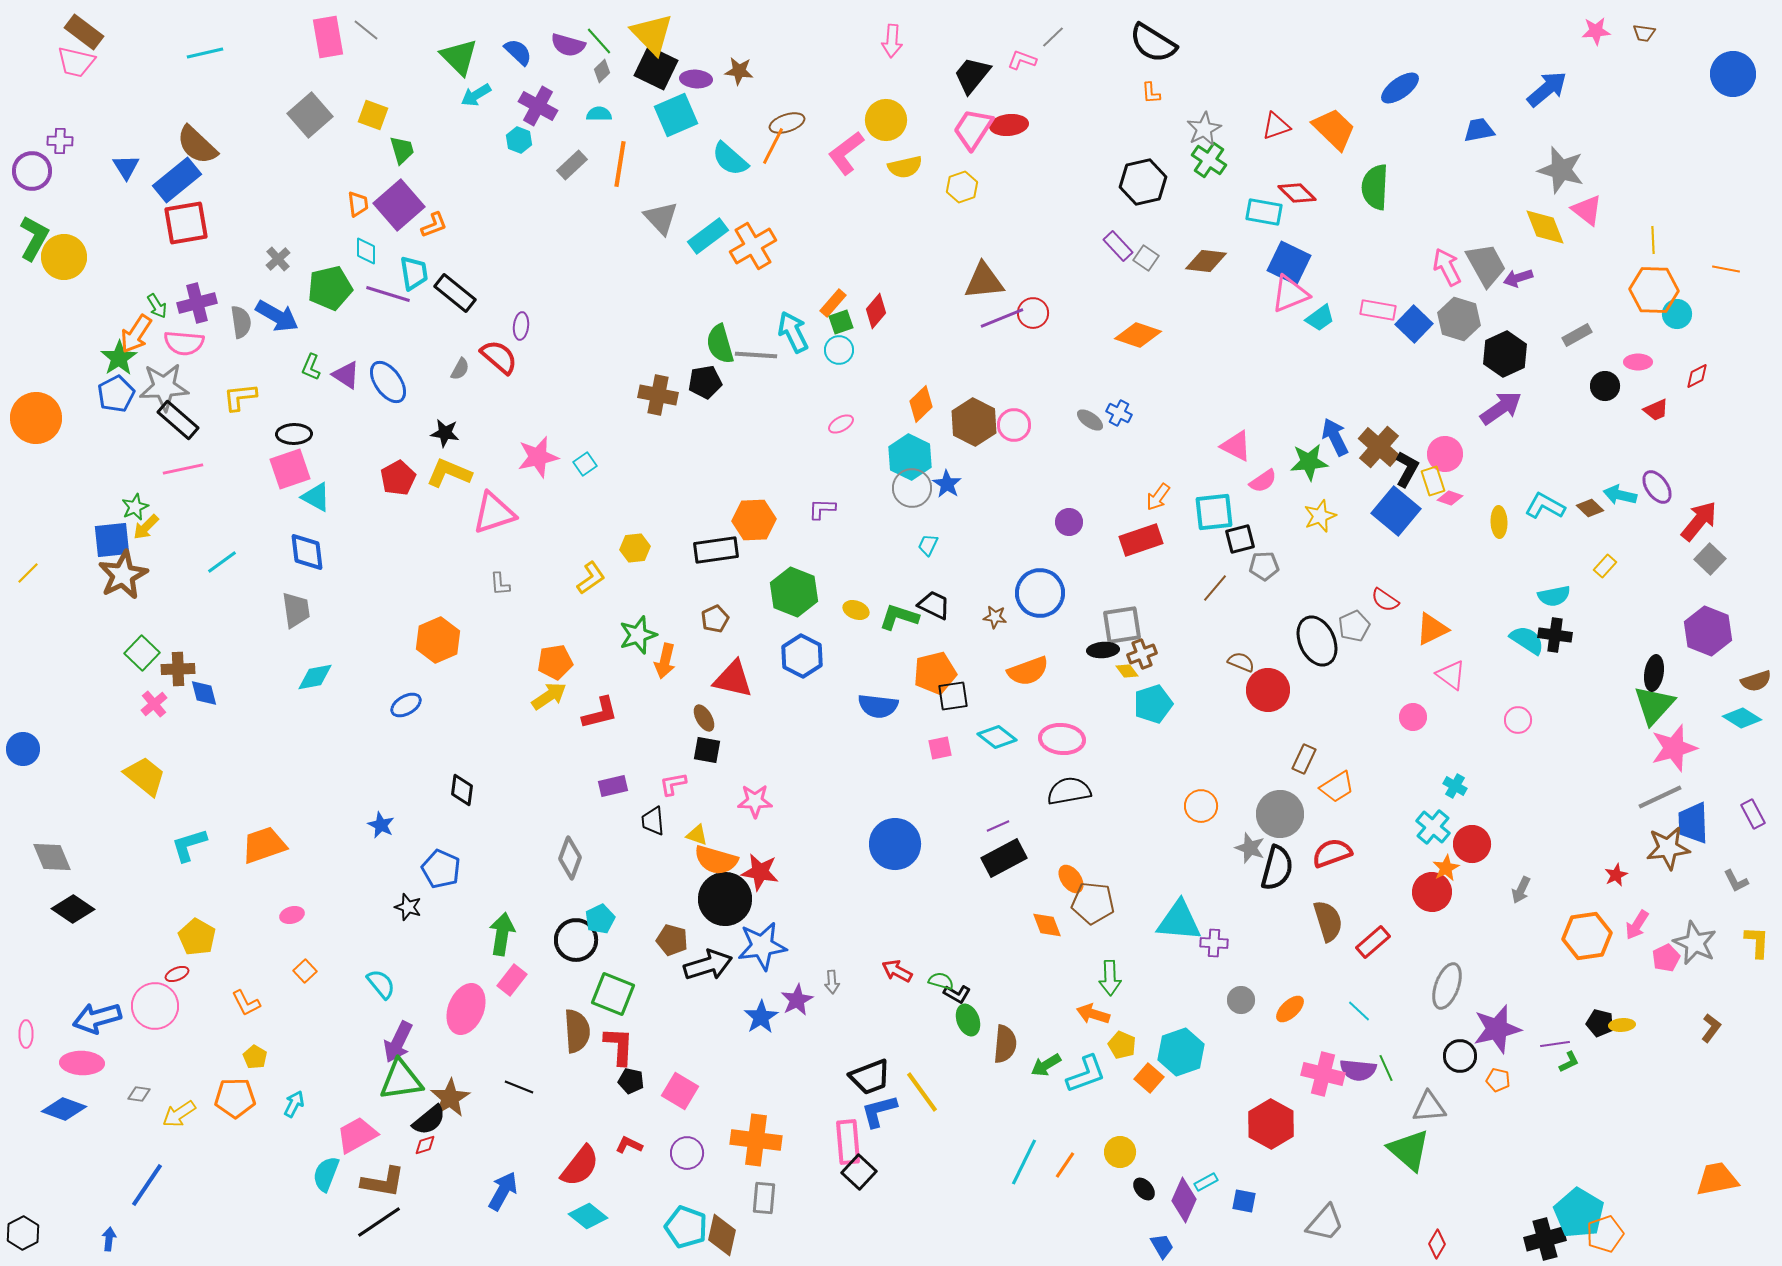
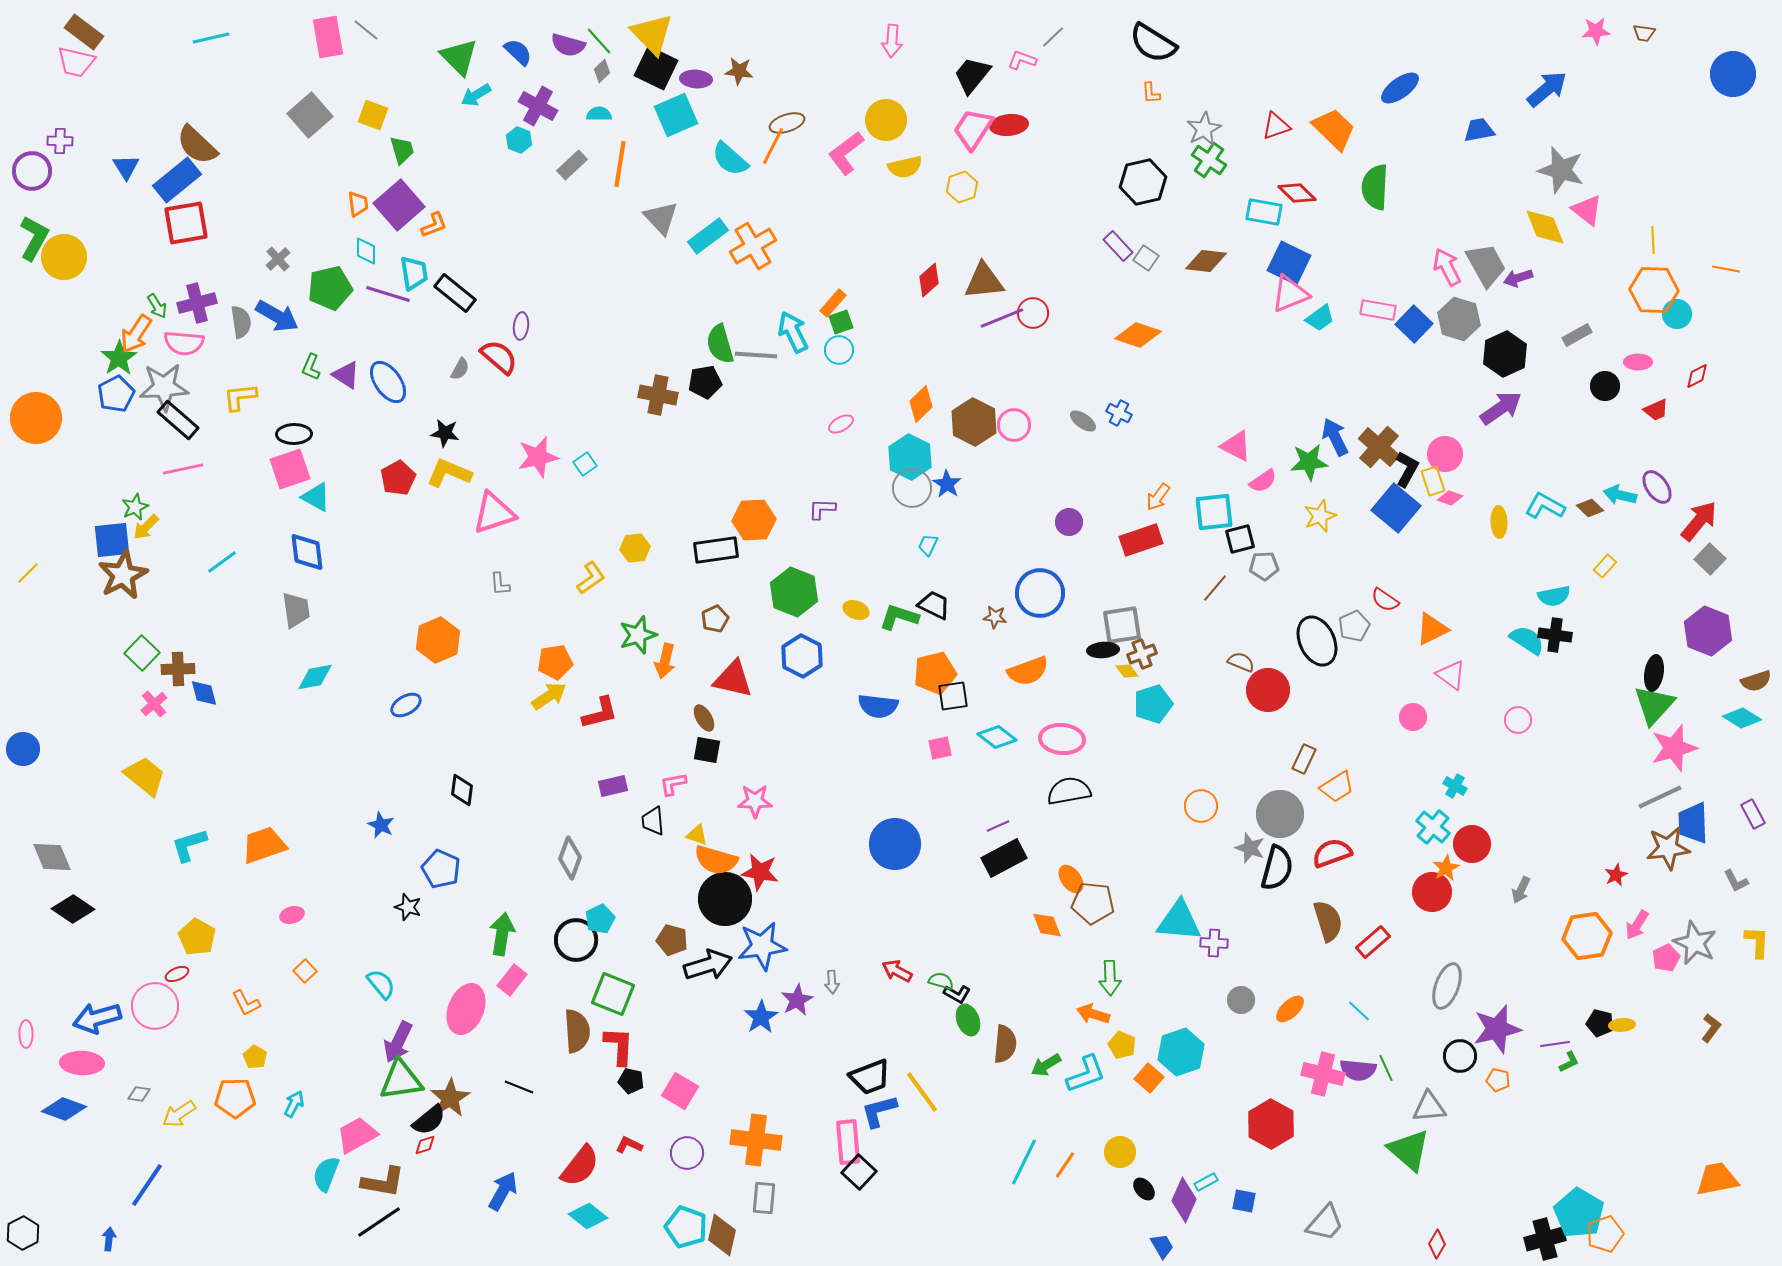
cyan line at (205, 53): moved 6 px right, 15 px up
red diamond at (876, 311): moved 53 px right, 31 px up; rotated 8 degrees clockwise
gray ellipse at (1090, 420): moved 7 px left, 1 px down
blue square at (1396, 511): moved 3 px up
